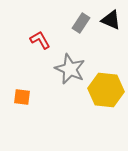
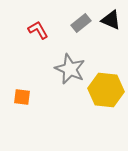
gray rectangle: rotated 18 degrees clockwise
red L-shape: moved 2 px left, 10 px up
